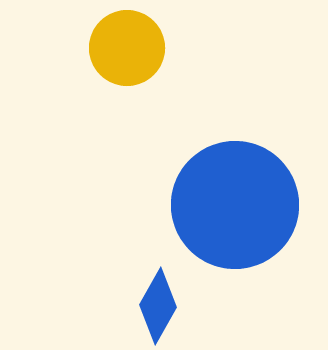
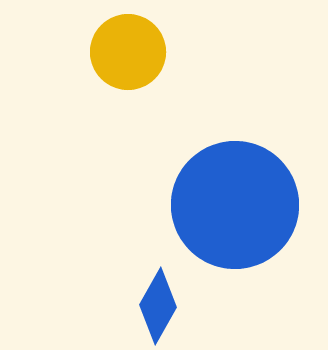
yellow circle: moved 1 px right, 4 px down
